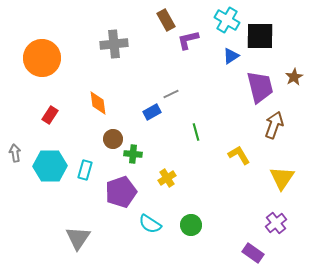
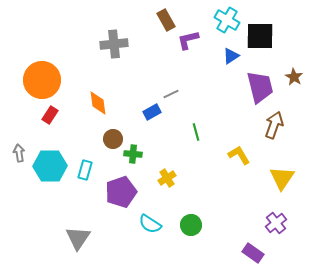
orange circle: moved 22 px down
brown star: rotated 12 degrees counterclockwise
gray arrow: moved 4 px right
